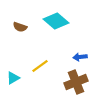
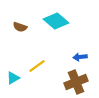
yellow line: moved 3 px left
